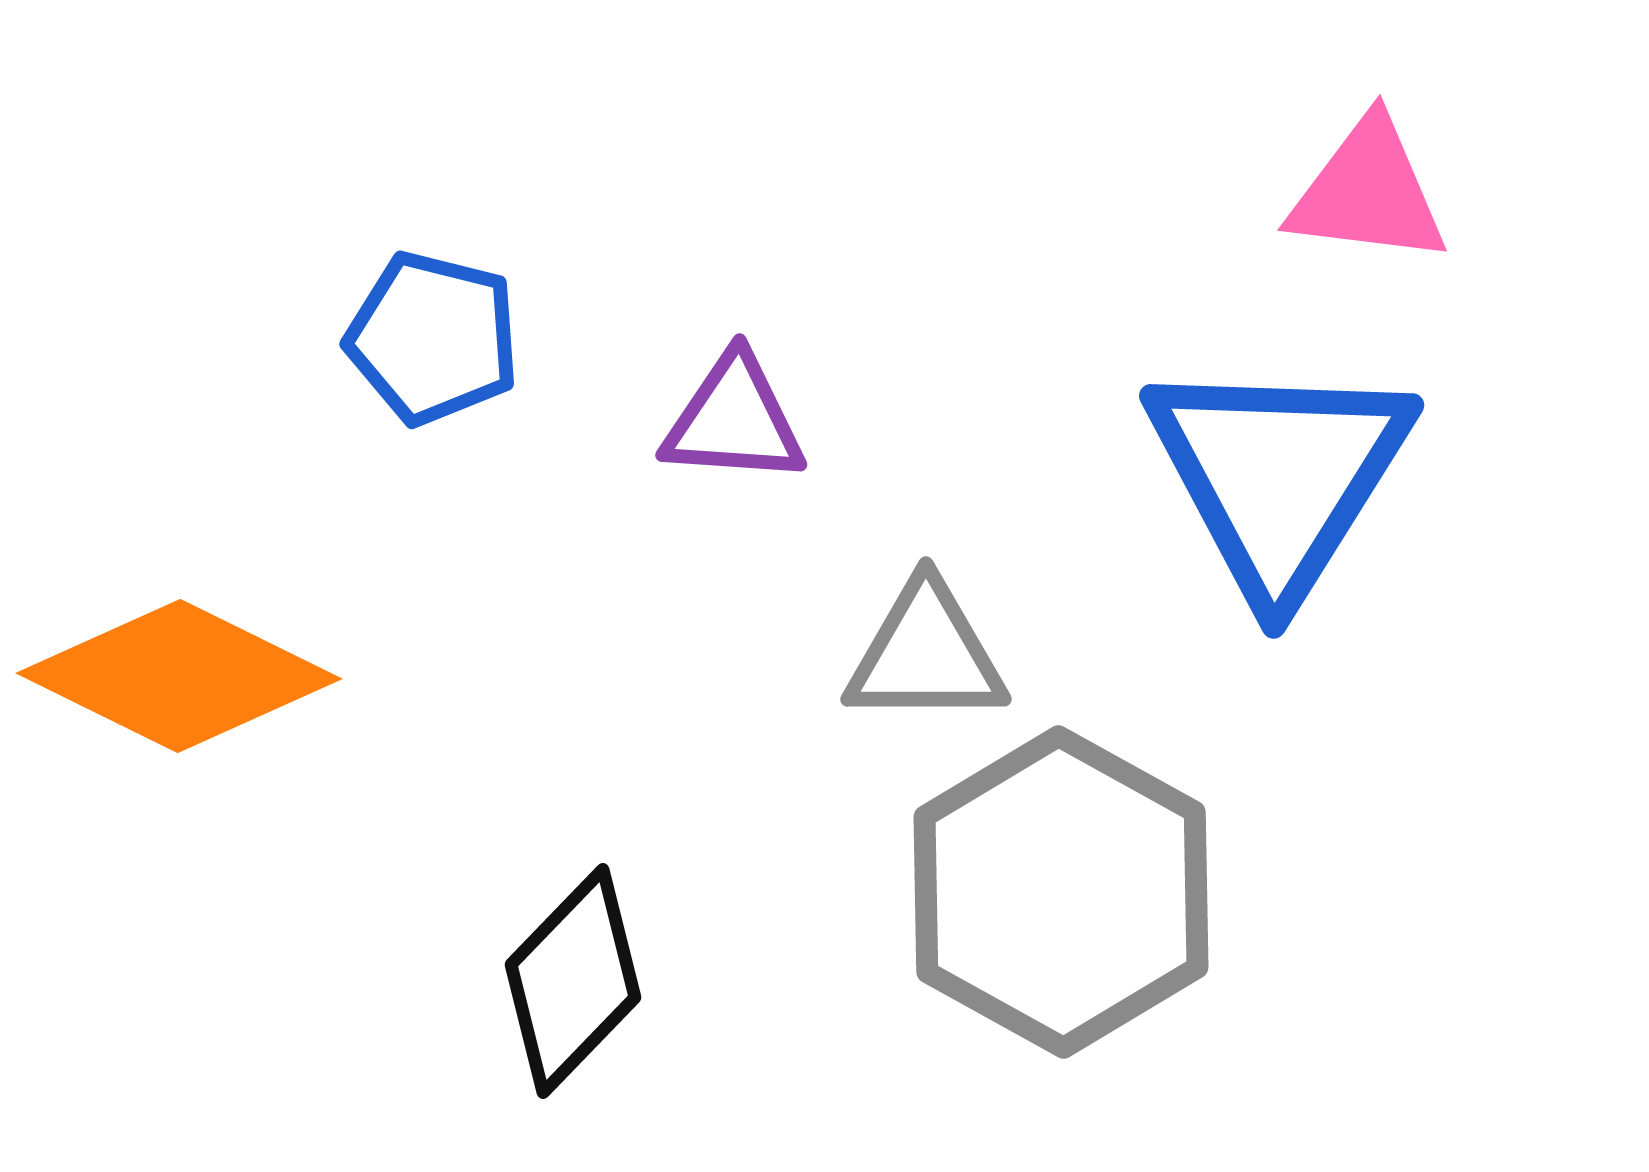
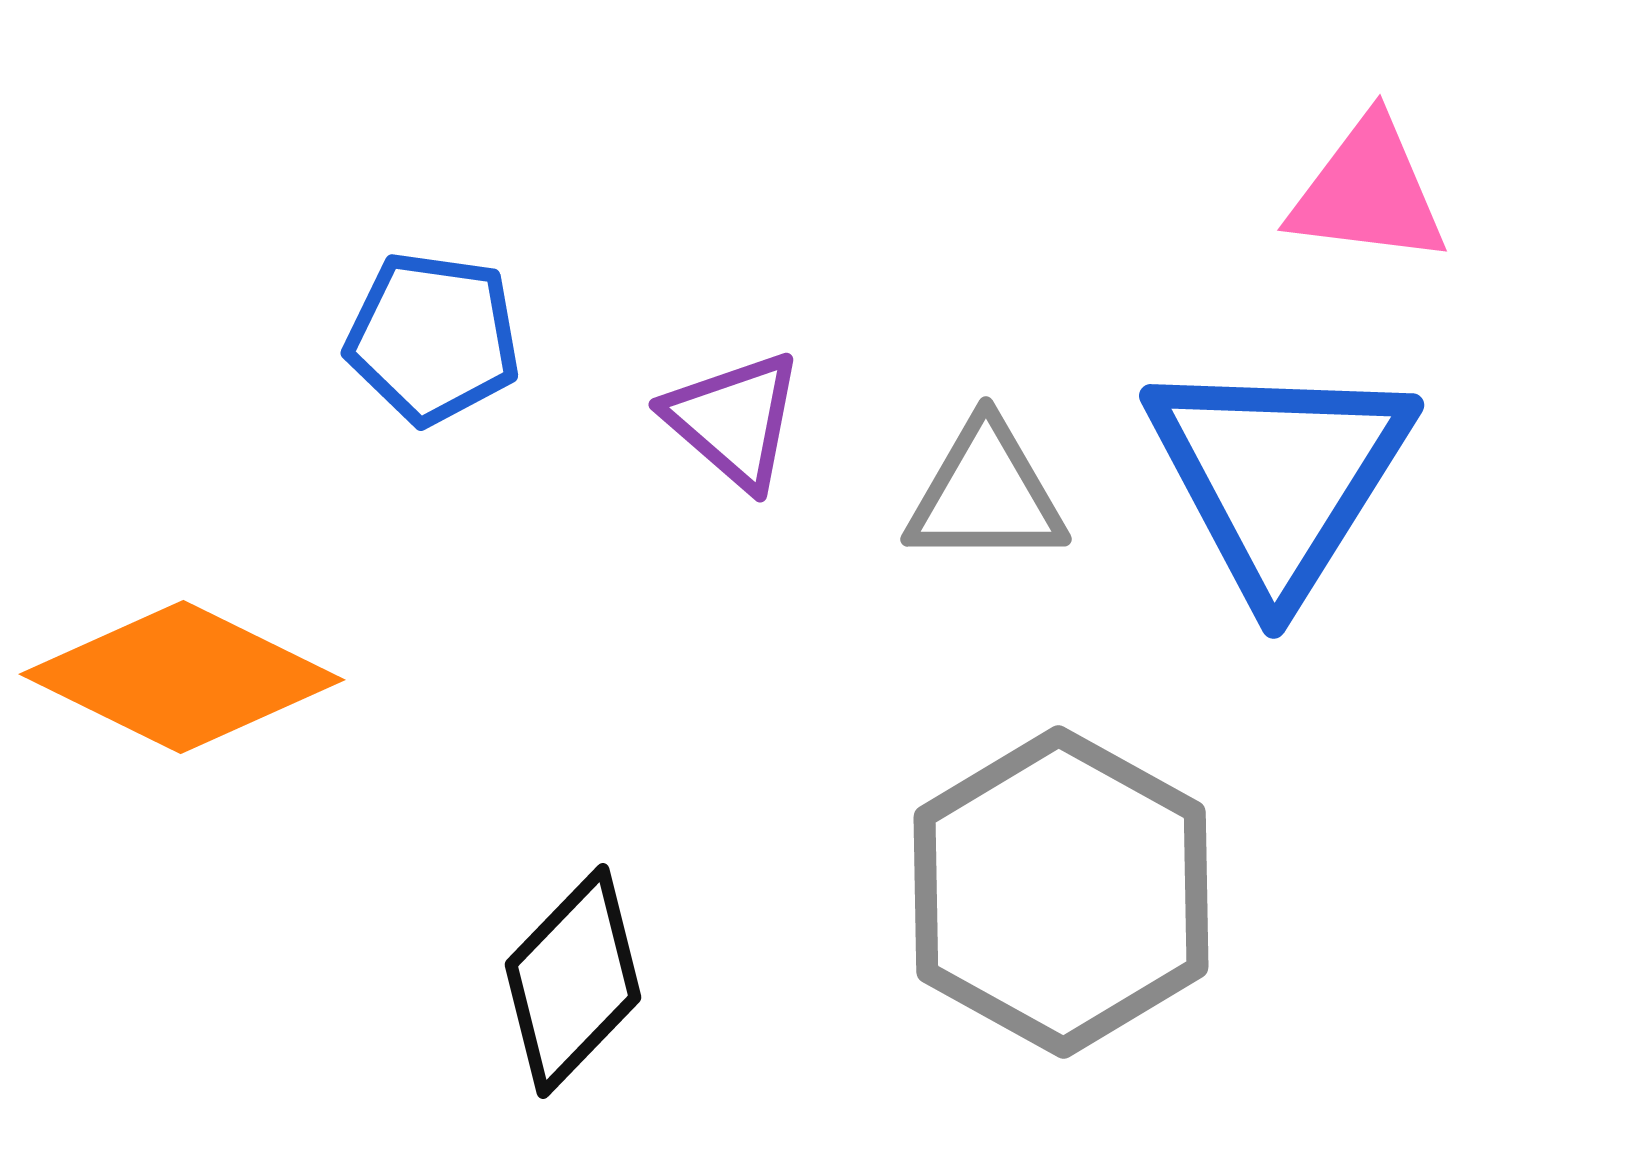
blue pentagon: rotated 6 degrees counterclockwise
purple triangle: rotated 37 degrees clockwise
gray triangle: moved 60 px right, 160 px up
orange diamond: moved 3 px right, 1 px down
